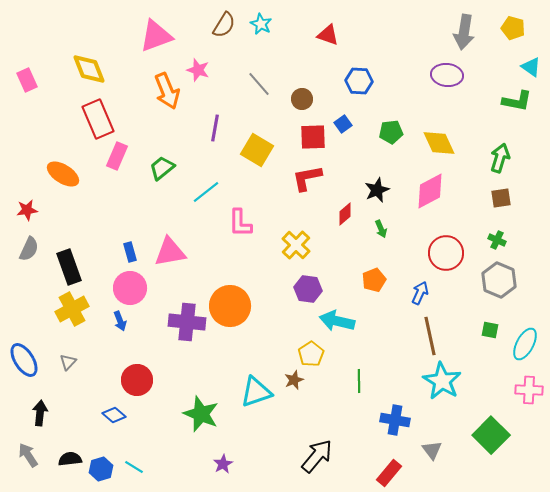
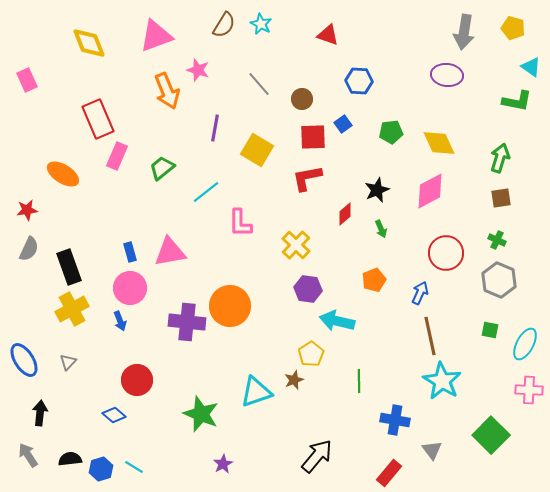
yellow diamond at (89, 69): moved 26 px up
